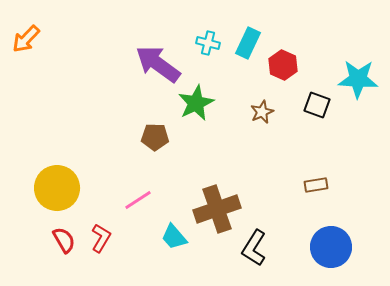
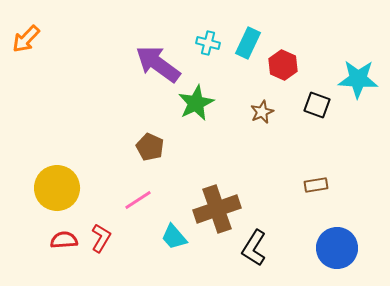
brown pentagon: moved 5 px left, 10 px down; rotated 24 degrees clockwise
red semicircle: rotated 64 degrees counterclockwise
blue circle: moved 6 px right, 1 px down
